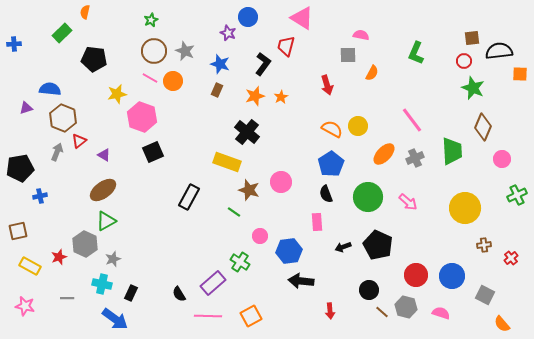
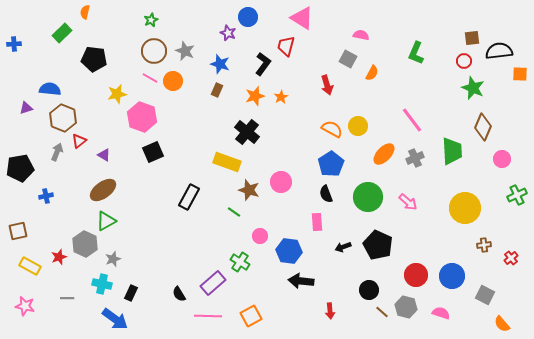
gray square at (348, 55): moved 4 px down; rotated 30 degrees clockwise
blue cross at (40, 196): moved 6 px right
blue hexagon at (289, 251): rotated 15 degrees clockwise
